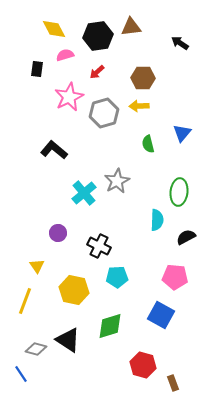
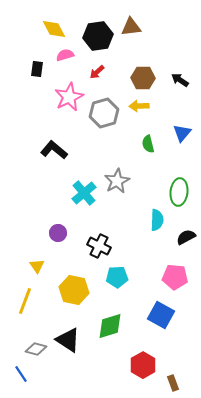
black arrow: moved 37 px down
red hexagon: rotated 15 degrees clockwise
